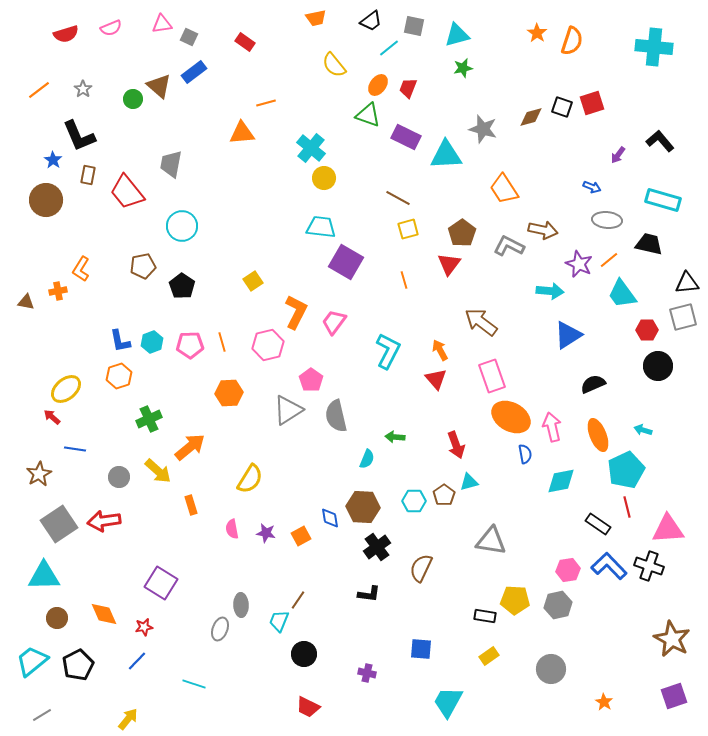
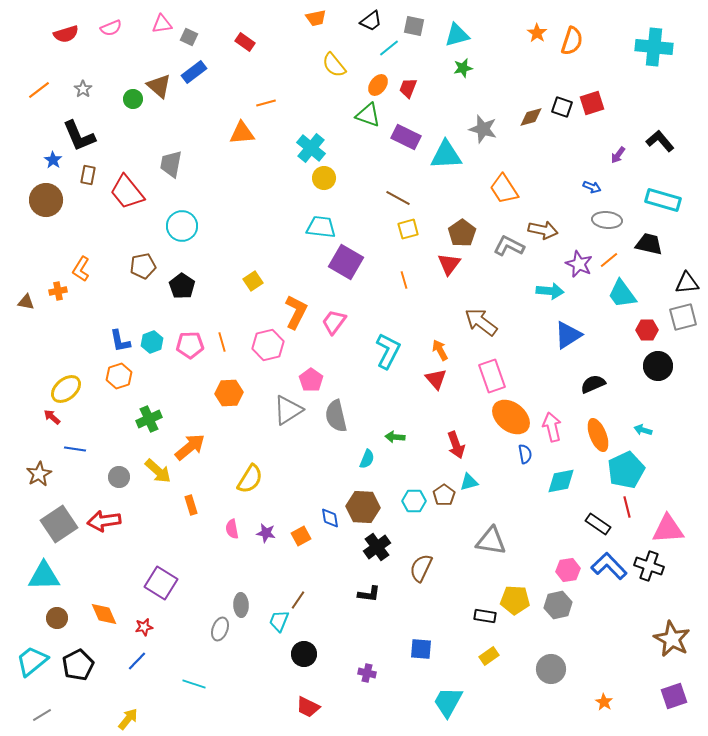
orange ellipse at (511, 417): rotated 9 degrees clockwise
